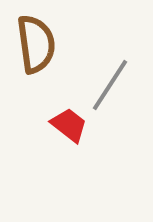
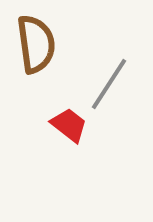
gray line: moved 1 px left, 1 px up
